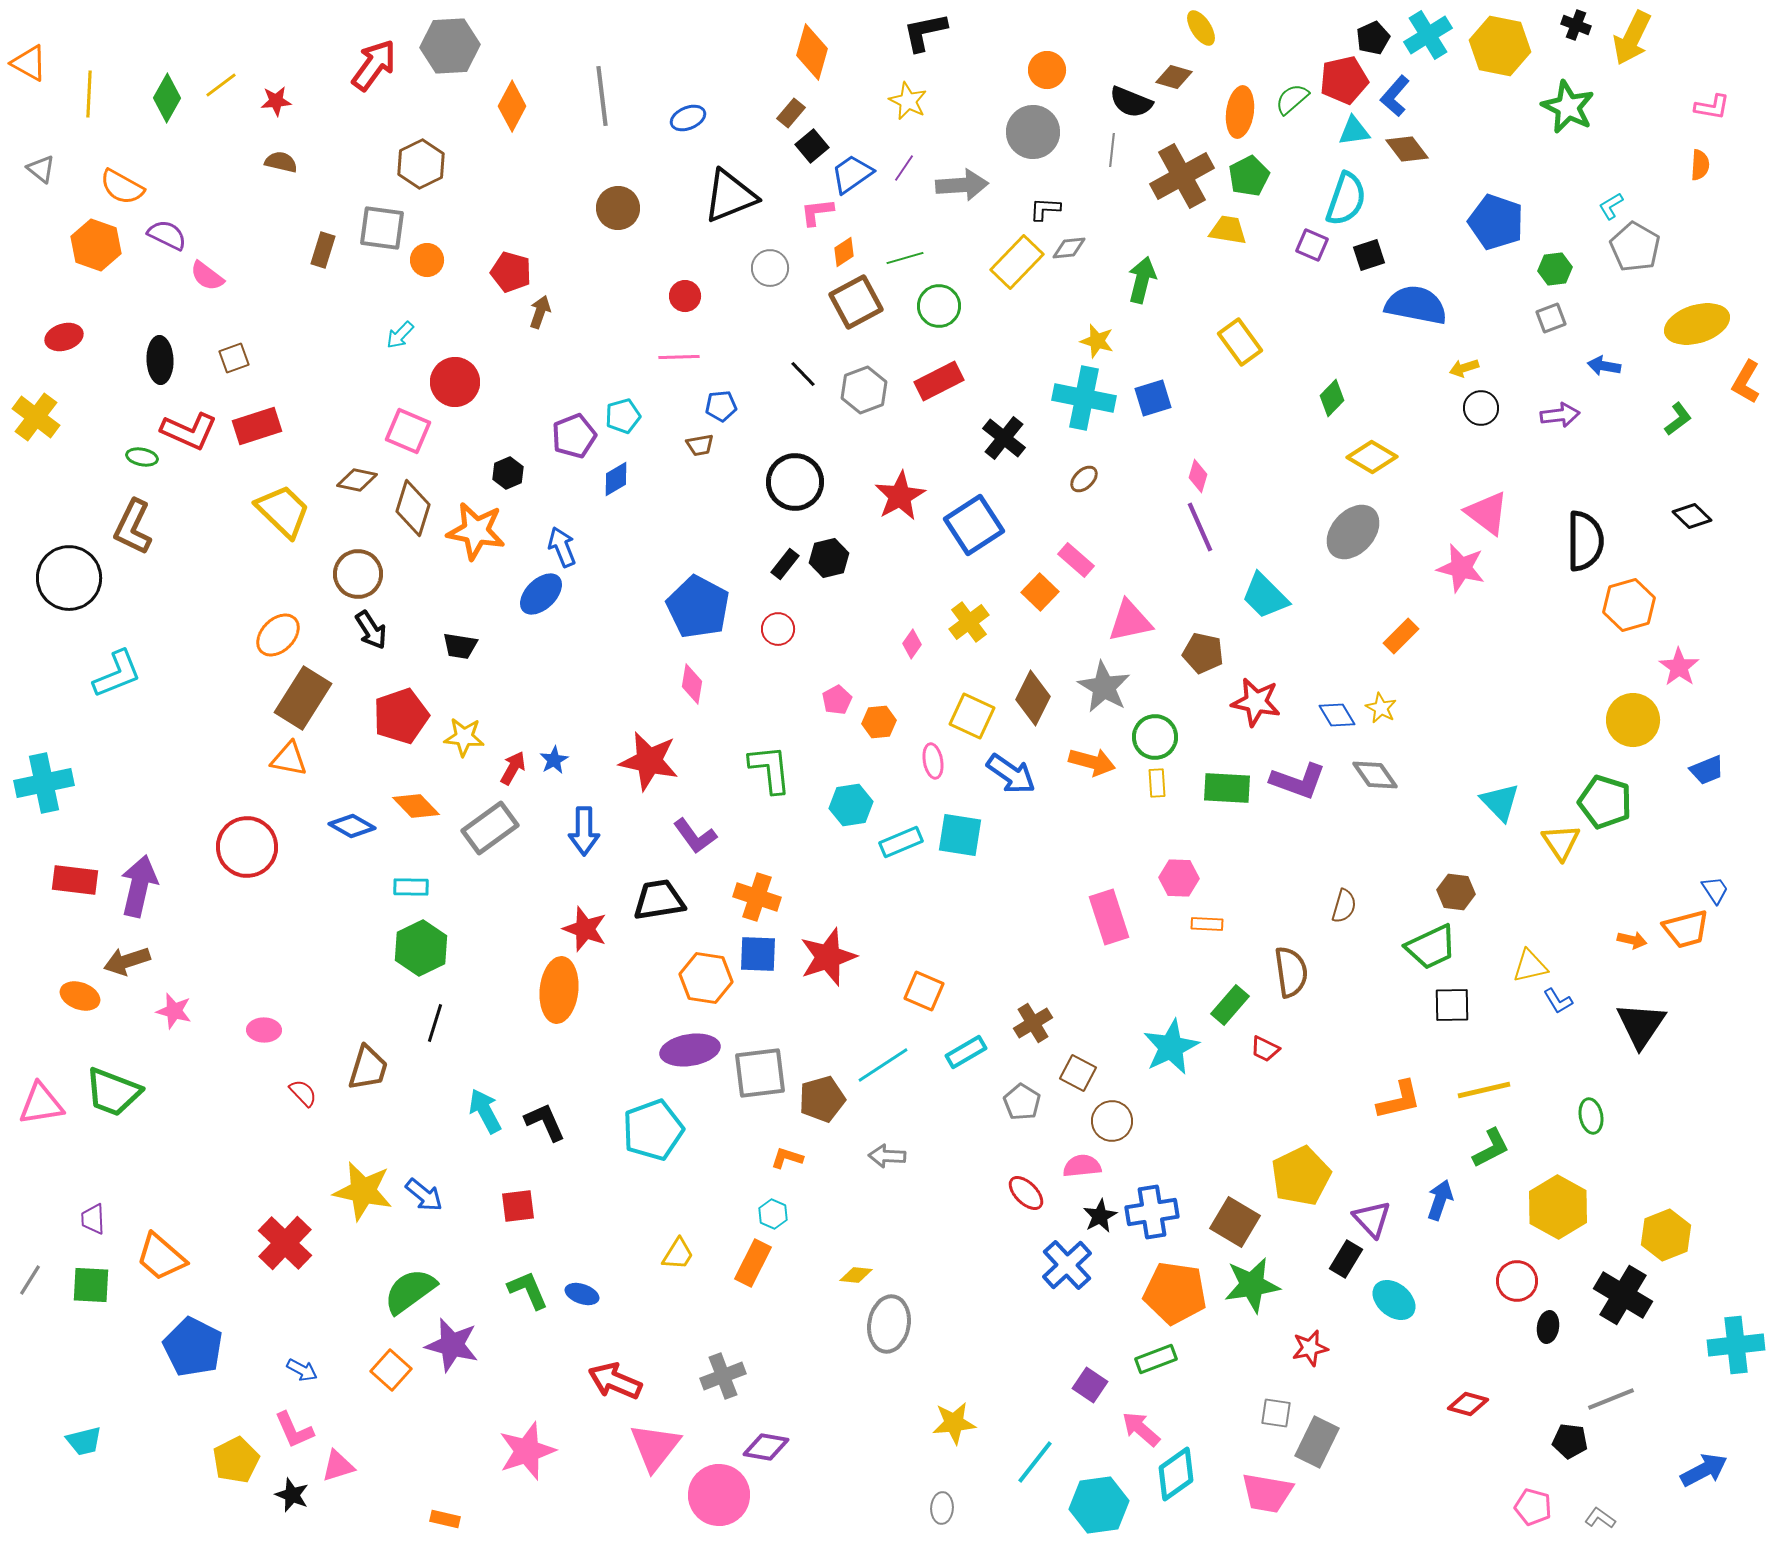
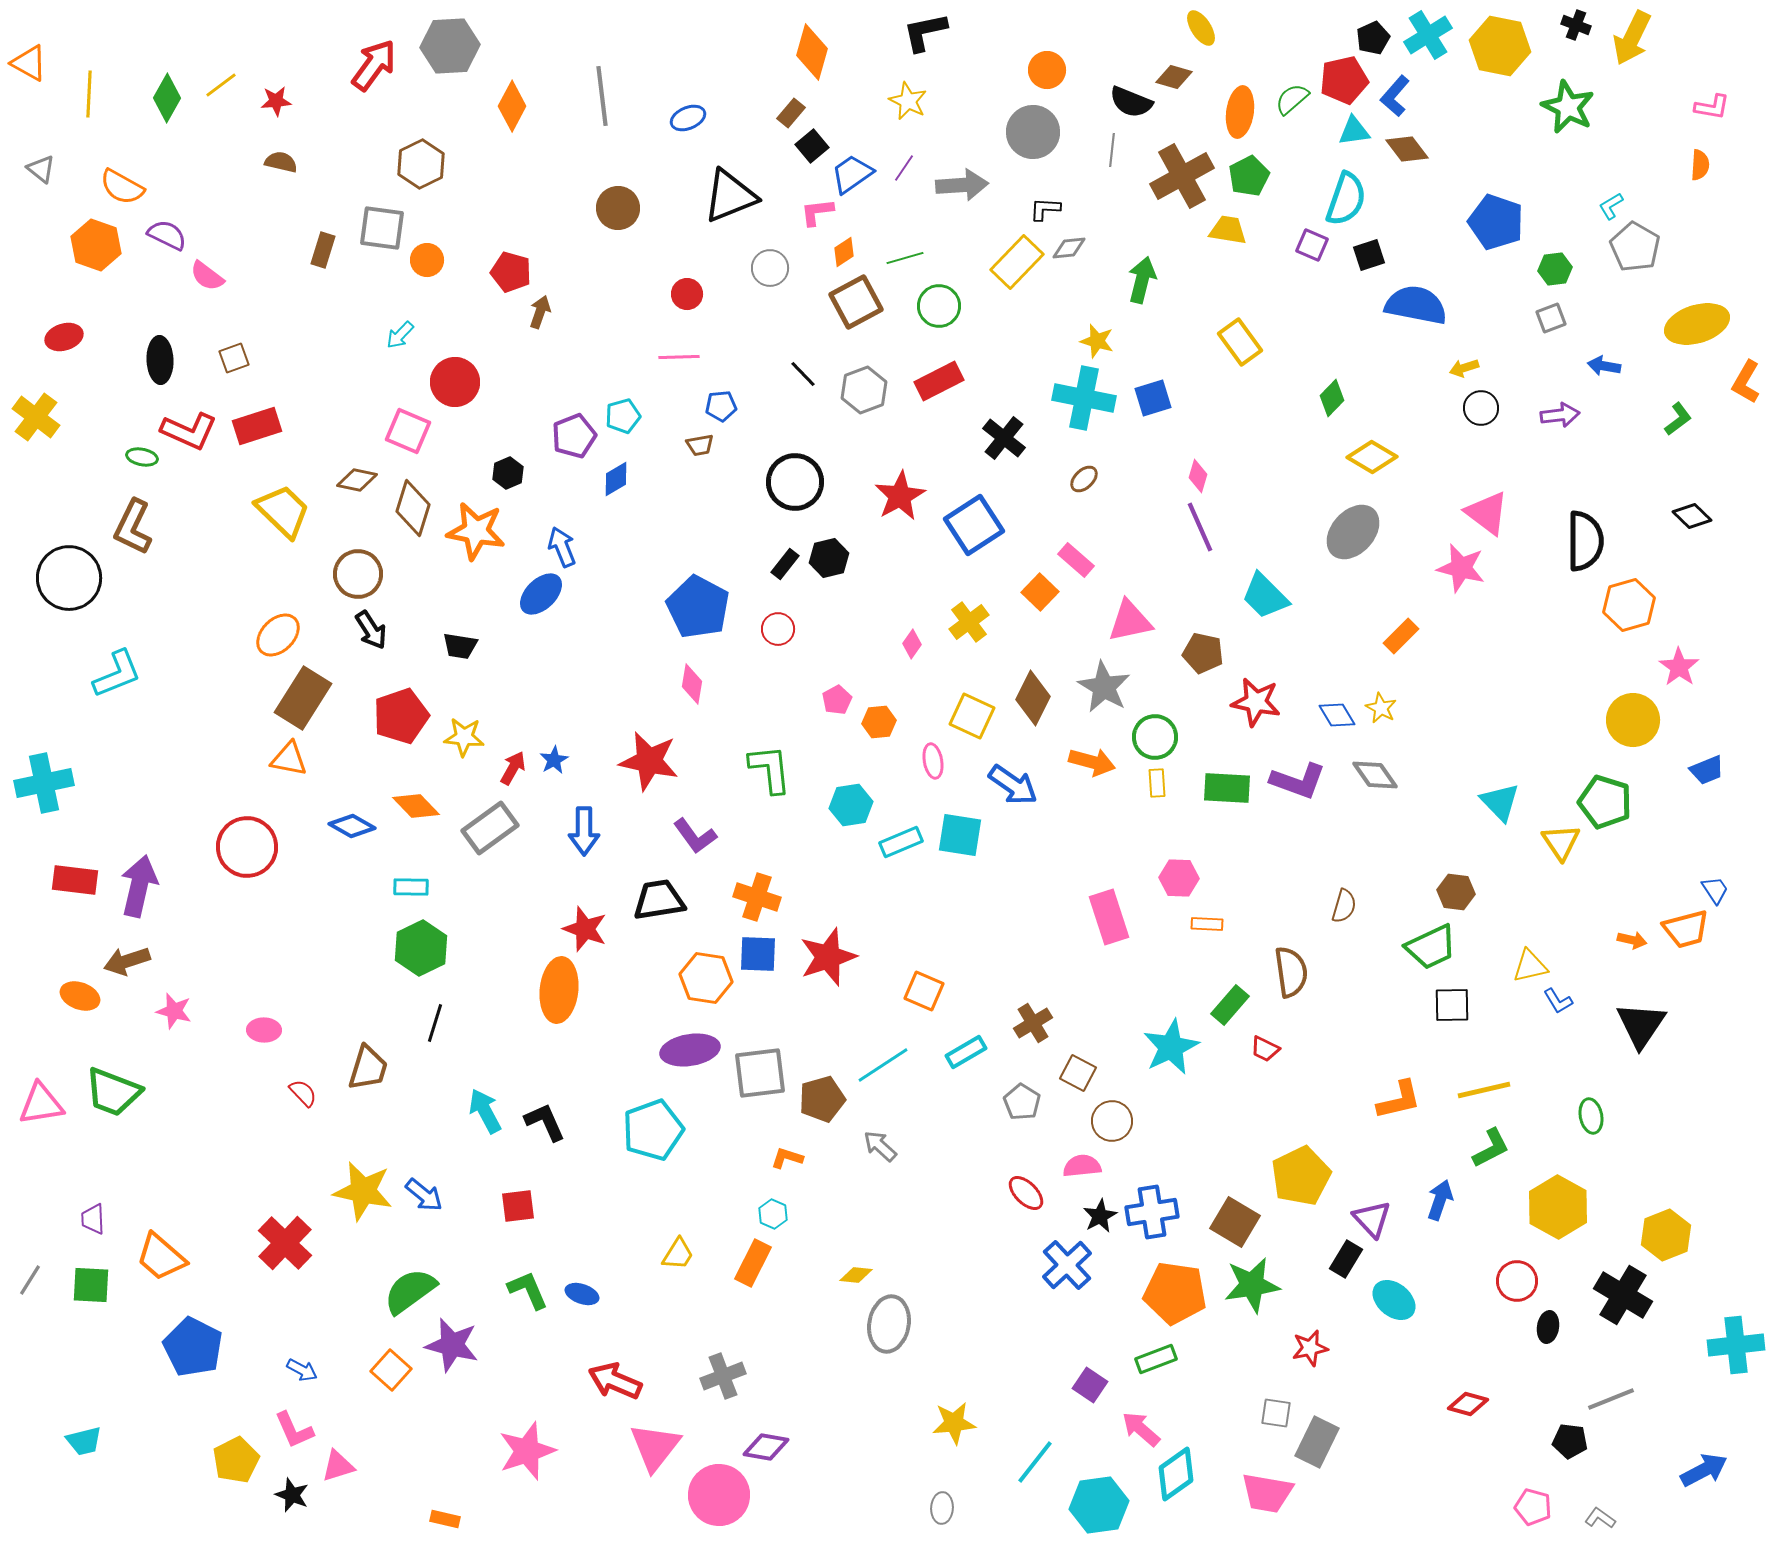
red circle at (685, 296): moved 2 px right, 2 px up
blue arrow at (1011, 774): moved 2 px right, 11 px down
gray arrow at (887, 1156): moved 7 px left, 10 px up; rotated 39 degrees clockwise
